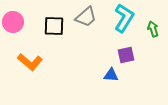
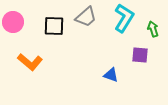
purple square: moved 14 px right; rotated 18 degrees clockwise
blue triangle: rotated 14 degrees clockwise
